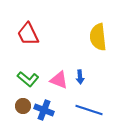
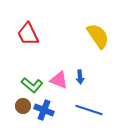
yellow semicircle: moved 1 px up; rotated 152 degrees clockwise
green L-shape: moved 4 px right, 6 px down
